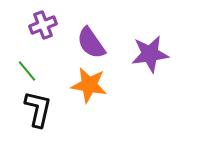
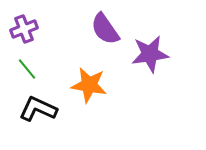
purple cross: moved 19 px left, 4 px down
purple semicircle: moved 14 px right, 14 px up
green line: moved 2 px up
black L-shape: rotated 78 degrees counterclockwise
